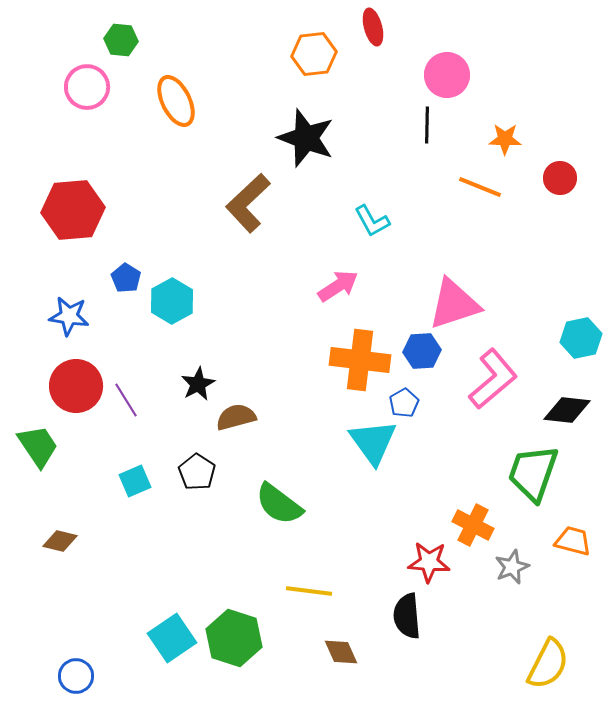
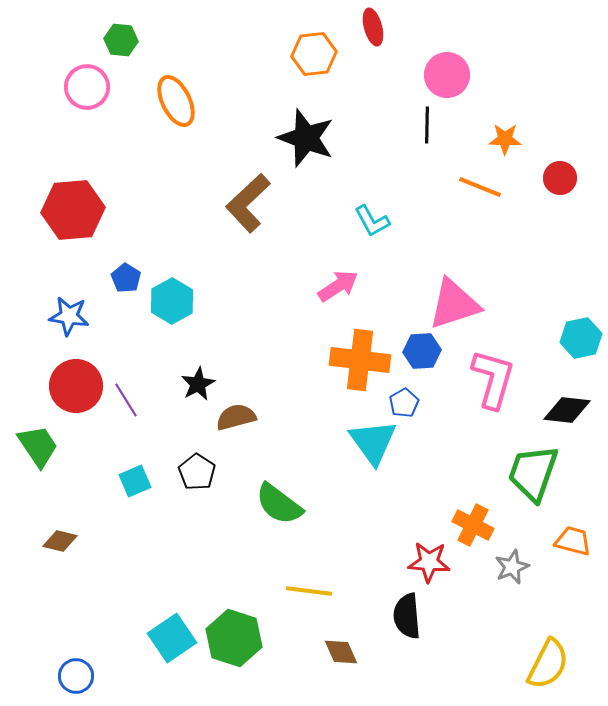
pink L-shape at (493, 379): rotated 34 degrees counterclockwise
